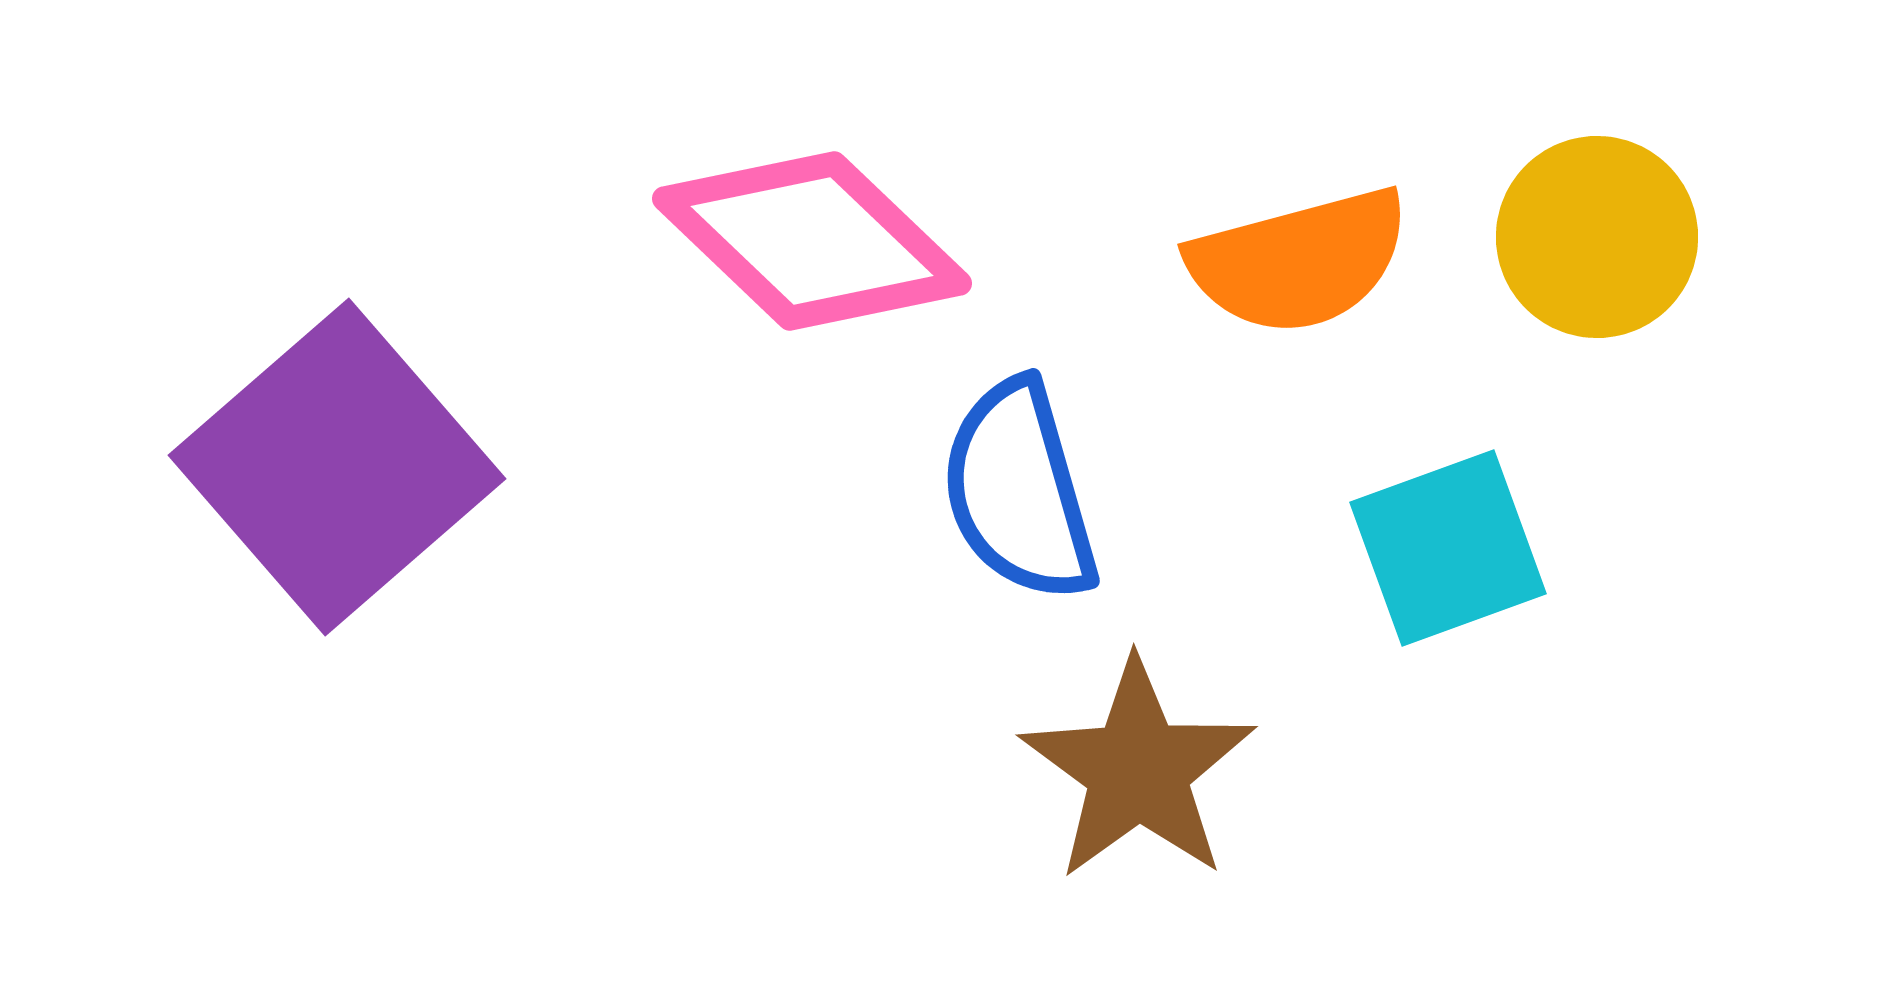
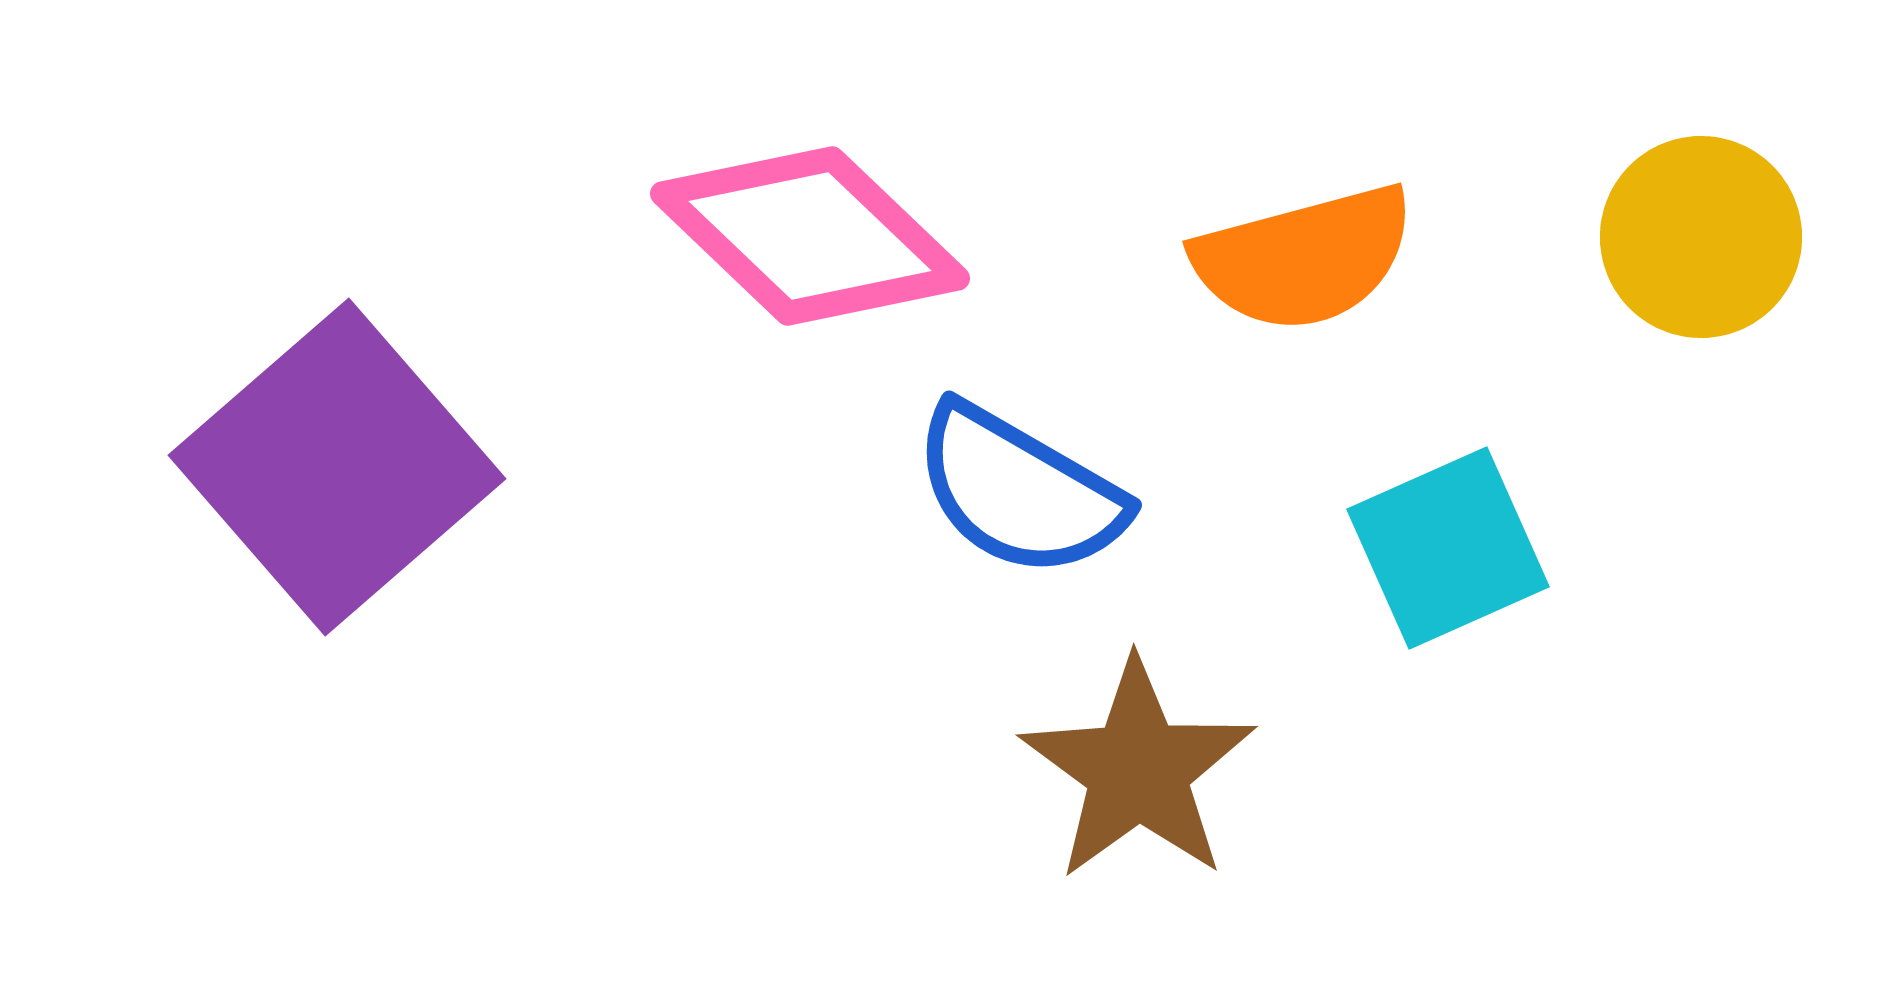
yellow circle: moved 104 px right
pink diamond: moved 2 px left, 5 px up
orange semicircle: moved 5 px right, 3 px up
blue semicircle: rotated 44 degrees counterclockwise
cyan square: rotated 4 degrees counterclockwise
